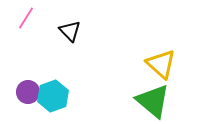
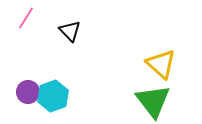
green triangle: rotated 12 degrees clockwise
